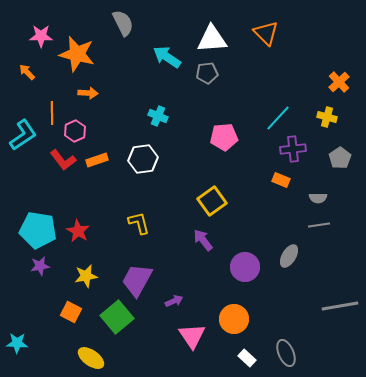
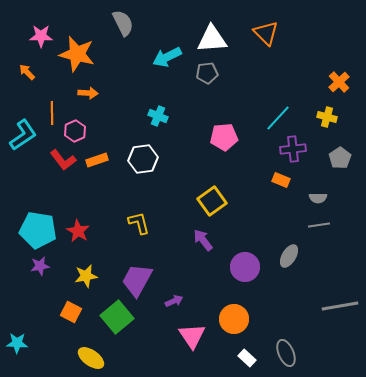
cyan arrow at (167, 57): rotated 60 degrees counterclockwise
